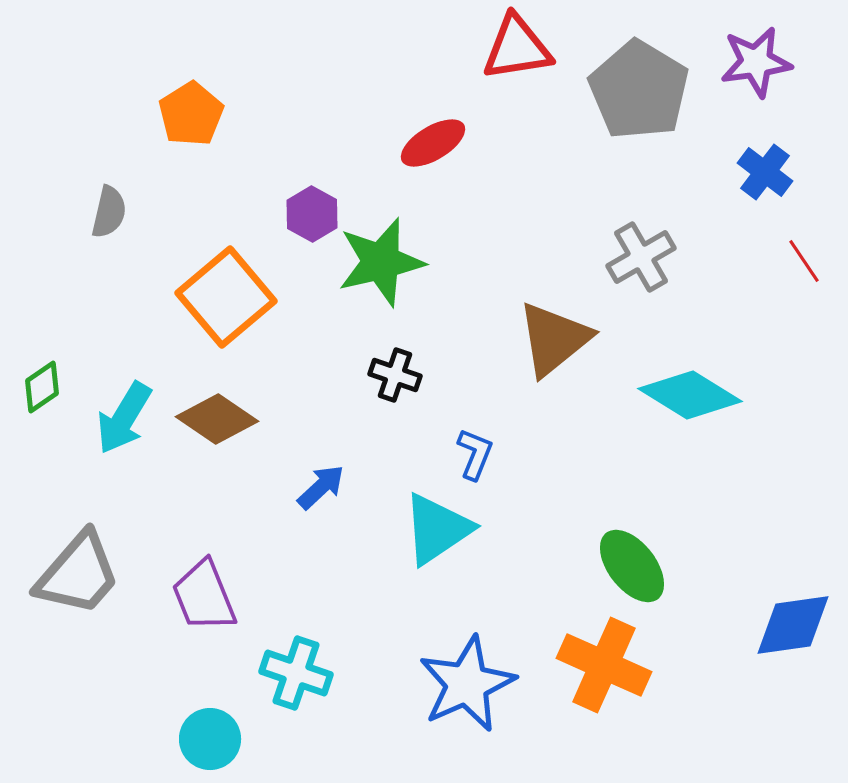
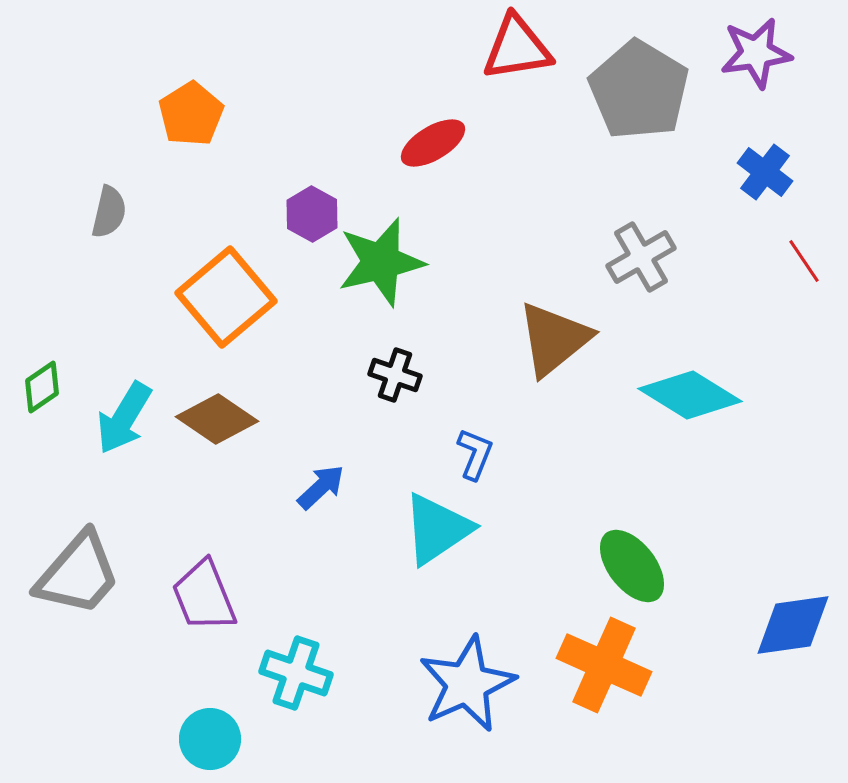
purple star: moved 9 px up
